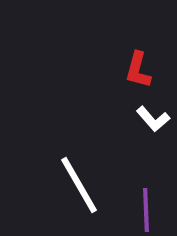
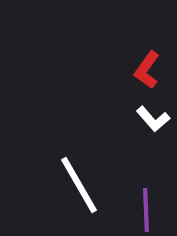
red L-shape: moved 9 px right; rotated 21 degrees clockwise
